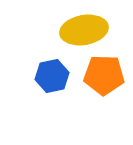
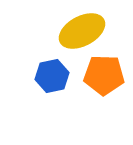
yellow ellipse: moved 2 px left, 1 px down; rotated 18 degrees counterclockwise
